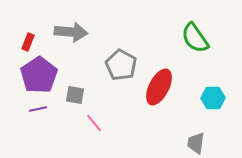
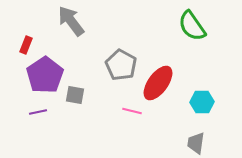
gray arrow: moved 11 px up; rotated 132 degrees counterclockwise
green semicircle: moved 3 px left, 12 px up
red rectangle: moved 2 px left, 3 px down
purple pentagon: moved 6 px right
red ellipse: moved 1 px left, 4 px up; rotated 9 degrees clockwise
cyan hexagon: moved 11 px left, 4 px down
purple line: moved 3 px down
pink line: moved 38 px right, 12 px up; rotated 36 degrees counterclockwise
